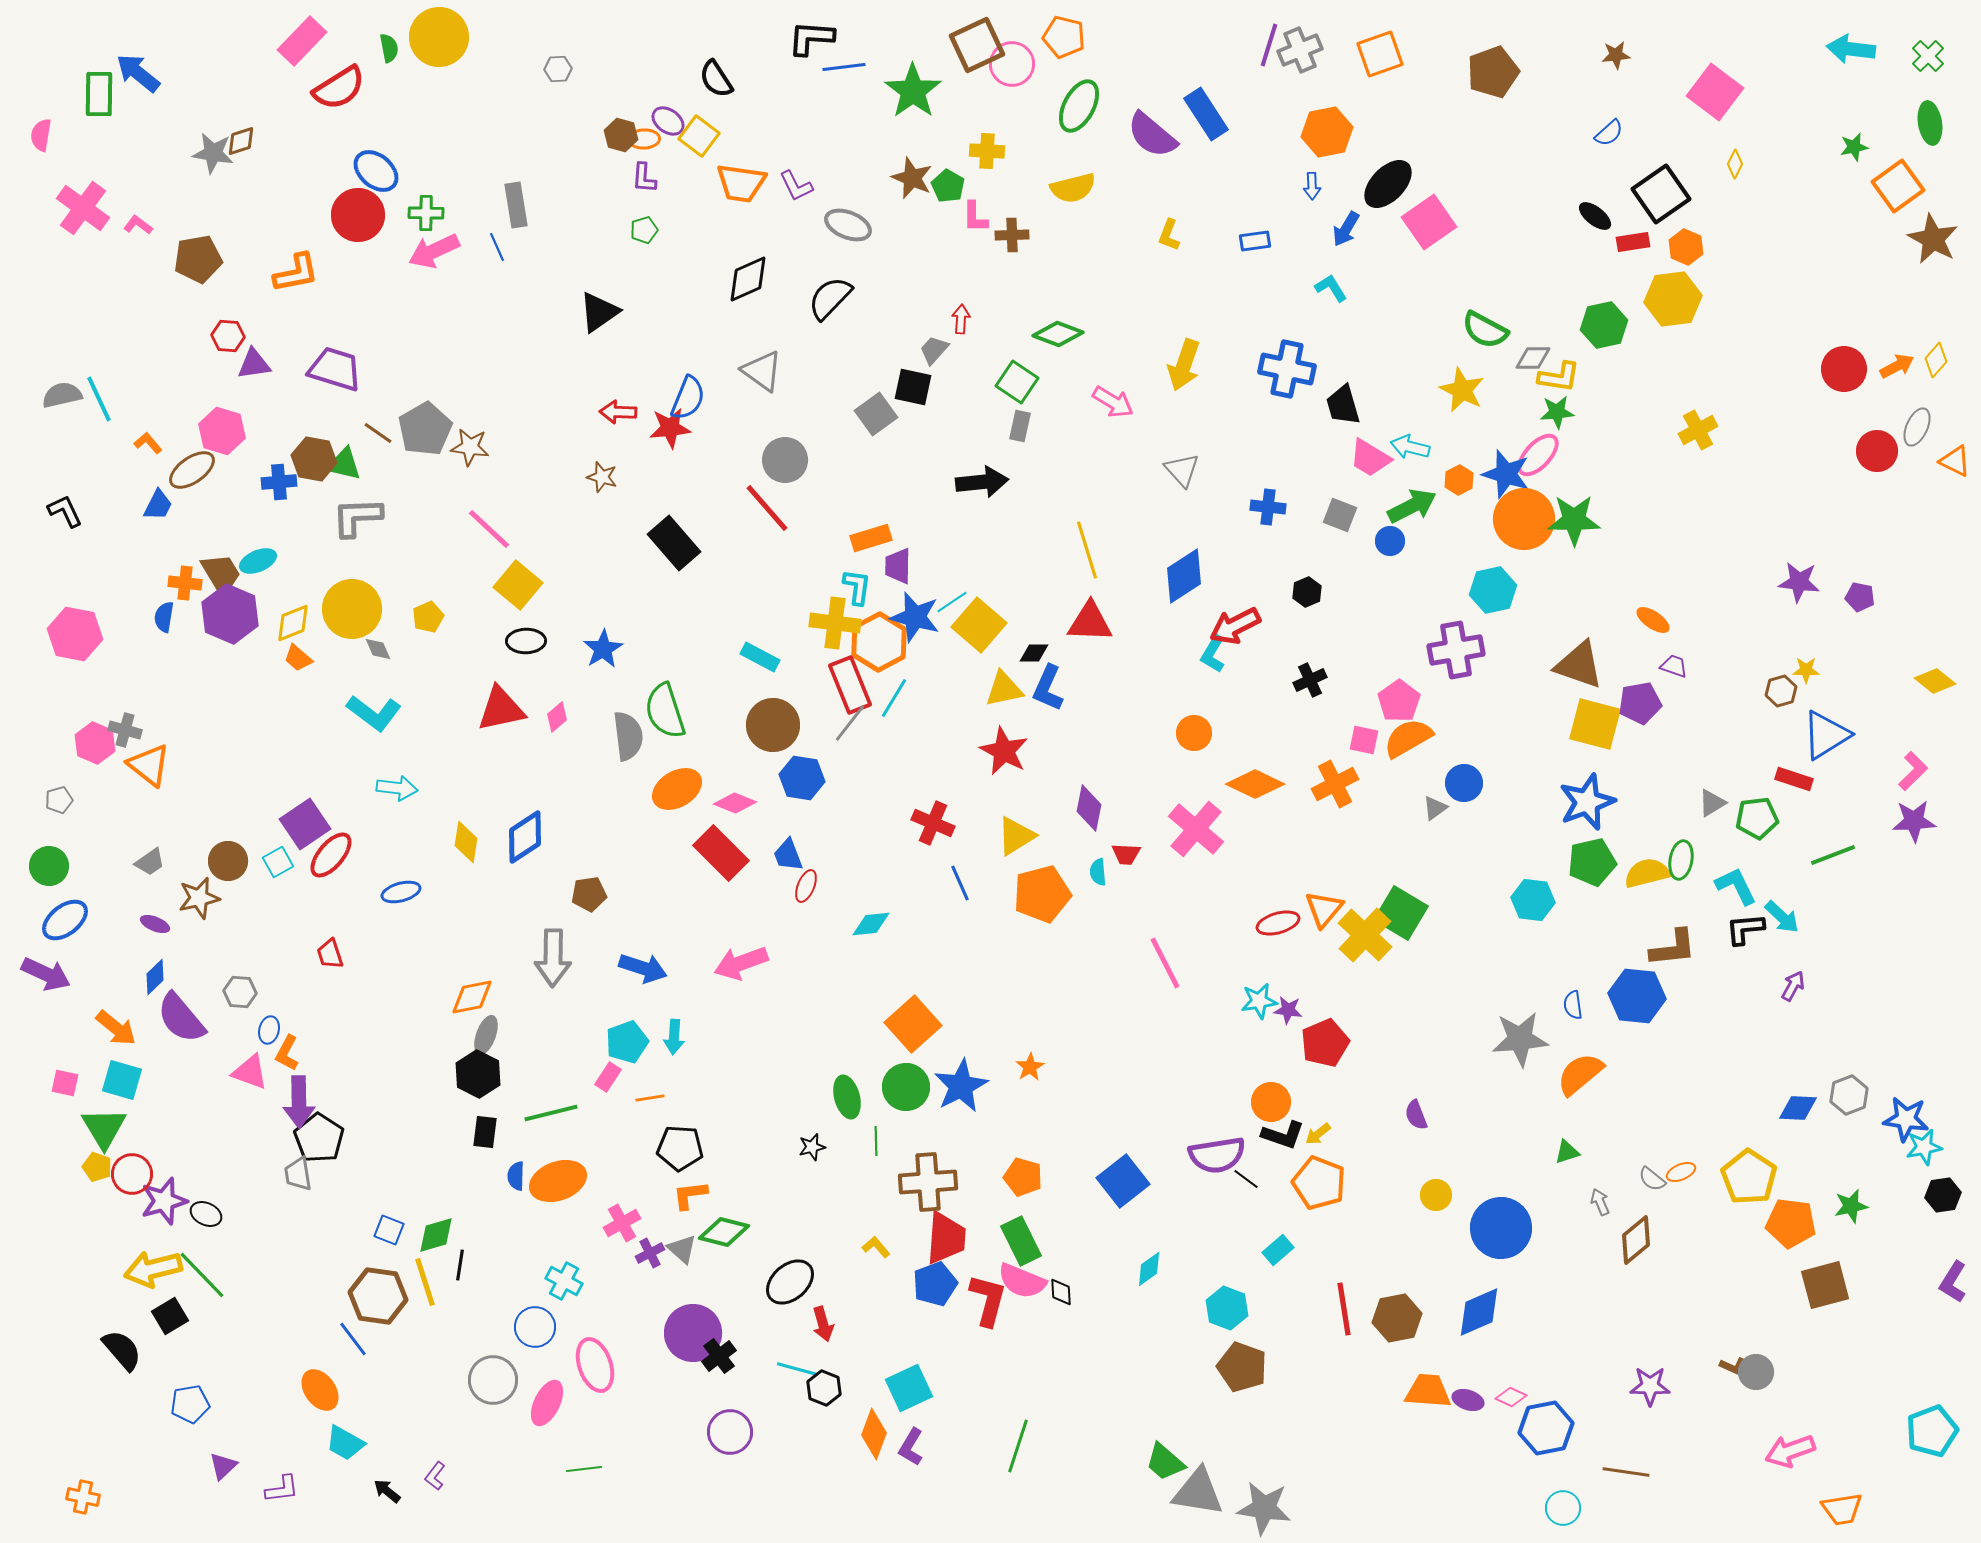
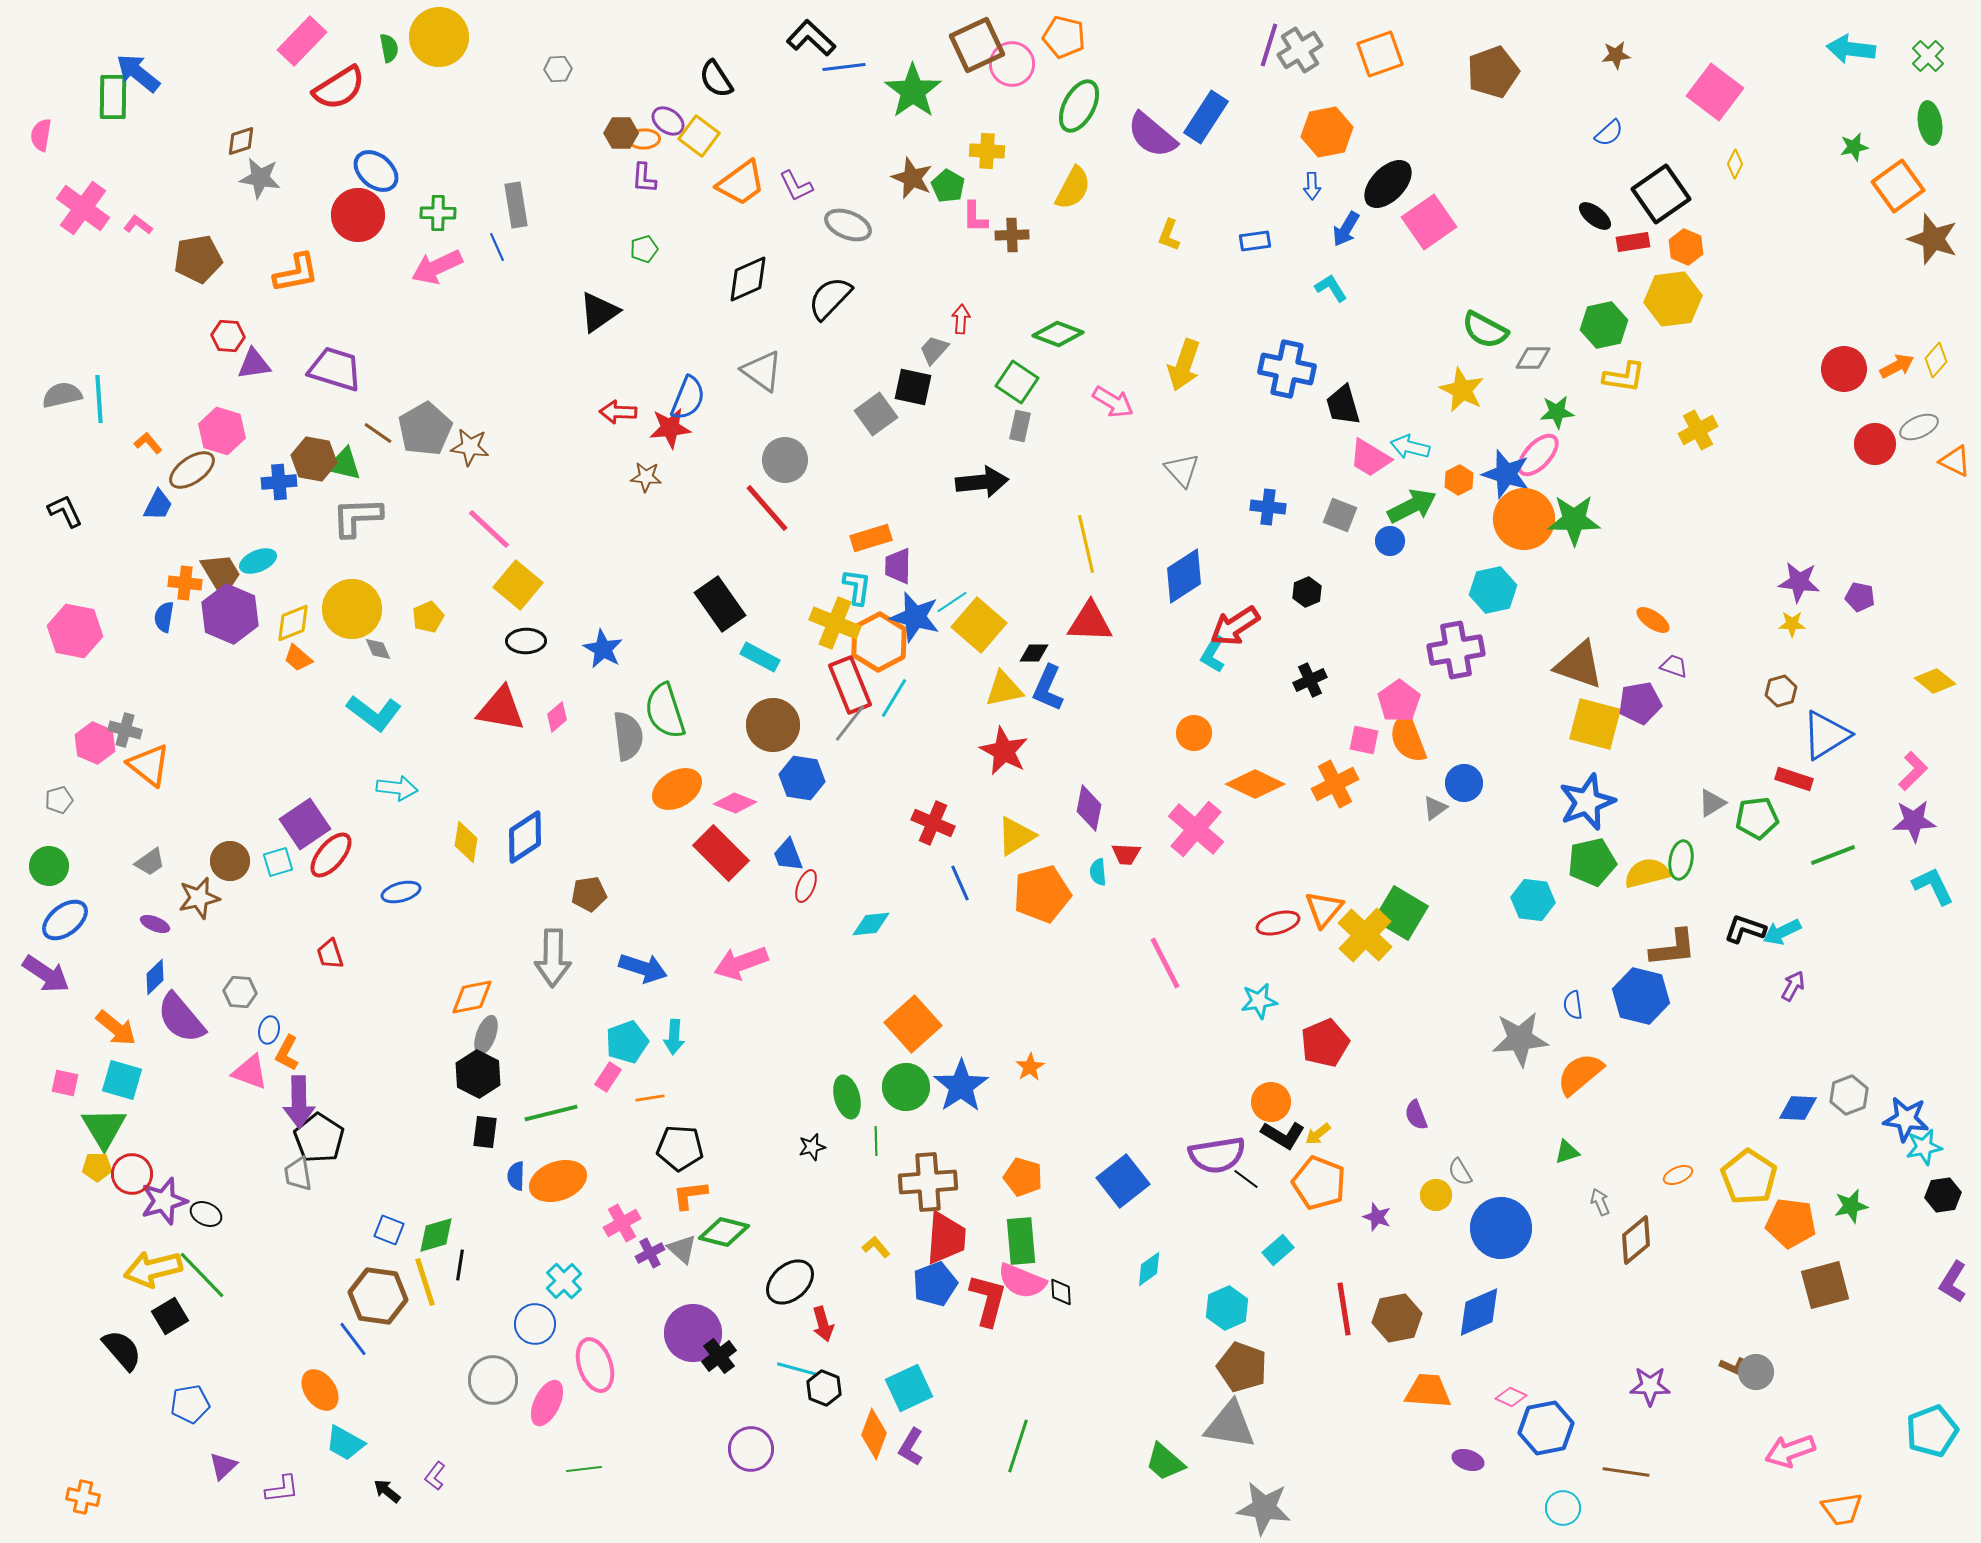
black L-shape at (811, 38): rotated 39 degrees clockwise
gray cross at (1300, 50): rotated 9 degrees counterclockwise
green rectangle at (99, 94): moved 14 px right, 3 px down
blue rectangle at (1206, 114): moved 3 px down; rotated 66 degrees clockwise
brown hexagon at (621, 135): moved 2 px up; rotated 16 degrees counterclockwise
gray star at (213, 153): moved 47 px right, 25 px down
orange trapezoid at (741, 183): rotated 44 degrees counterclockwise
yellow semicircle at (1073, 188): rotated 48 degrees counterclockwise
green cross at (426, 213): moved 12 px right
green pentagon at (644, 230): moved 19 px down
brown star at (1933, 239): rotated 9 degrees counterclockwise
pink arrow at (434, 251): moved 3 px right, 16 px down
yellow L-shape at (1559, 377): moved 65 px right
cyan line at (99, 399): rotated 21 degrees clockwise
gray ellipse at (1917, 427): moved 2 px right; rotated 42 degrees clockwise
red circle at (1877, 451): moved 2 px left, 7 px up
brown star at (602, 477): moved 44 px right; rotated 12 degrees counterclockwise
black rectangle at (674, 543): moved 46 px right, 61 px down; rotated 6 degrees clockwise
yellow line at (1087, 550): moved 1 px left, 6 px up; rotated 4 degrees clockwise
yellow cross at (835, 623): rotated 15 degrees clockwise
red arrow at (1235, 626): rotated 6 degrees counterclockwise
pink hexagon at (75, 634): moved 3 px up
blue star at (603, 649): rotated 12 degrees counterclockwise
yellow star at (1806, 670): moved 14 px left, 46 px up
red triangle at (501, 709): rotated 22 degrees clockwise
orange semicircle at (1408, 738): rotated 81 degrees counterclockwise
brown circle at (228, 861): moved 2 px right
cyan square at (278, 862): rotated 12 degrees clockwise
cyan L-shape at (1736, 886): moved 197 px right
cyan arrow at (1782, 917): moved 15 px down; rotated 111 degrees clockwise
black L-shape at (1745, 929): rotated 24 degrees clockwise
purple arrow at (46, 974): rotated 9 degrees clockwise
blue hexagon at (1637, 996): moved 4 px right; rotated 8 degrees clockwise
purple star at (1288, 1010): moved 89 px right, 207 px down; rotated 12 degrees clockwise
blue star at (961, 1086): rotated 6 degrees counterclockwise
black L-shape at (1283, 1135): rotated 12 degrees clockwise
yellow pentagon at (97, 1167): rotated 20 degrees counterclockwise
orange ellipse at (1681, 1172): moved 3 px left, 3 px down
gray semicircle at (1652, 1179): moved 192 px left, 7 px up; rotated 20 degrees clockwise
green rectangle at (1021, 1241): rotated 21 degrees clockwise
cyan cross at (564, 1281): rotated 18 degrees clockwise
cyan hexagon at (1227, 1308): rotated 15 degrees clockwise
blue circle at (535, 1327): moved 3 px up
purple ellipse at (1468, 1400): moved 60 px down
purple circle at (730, 1432): moved 21 px right, 17 px down
gray triangle at (1198, 1492): moved 32 px right, 67 px up
